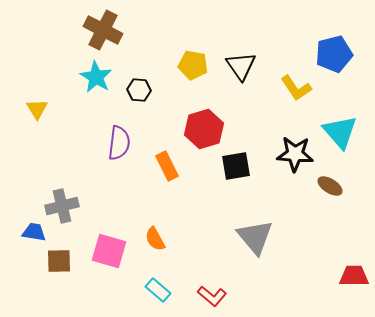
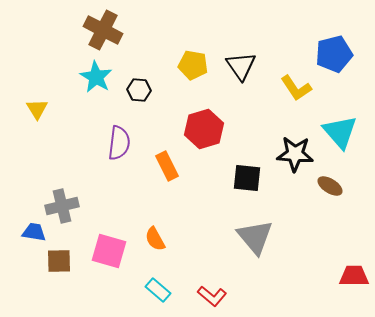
black square: moved 11 px right, 12 px down; rotated 16 degrees clockwise
